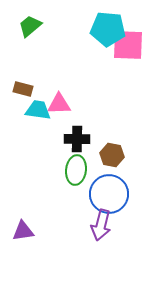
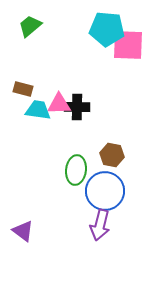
cyan pentagon: moved 1 px left
black cross: moved 32 px up
blue circle: moved 4 px left, 3 px up
purple arrow: moved 1 px left
purple triangle: rotated 45 degrees clockwise
